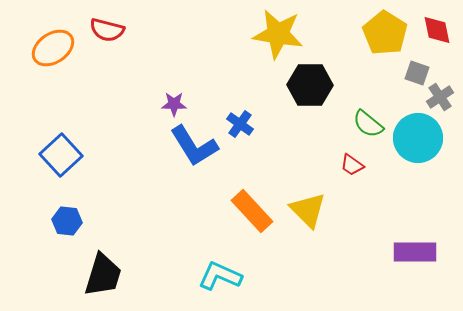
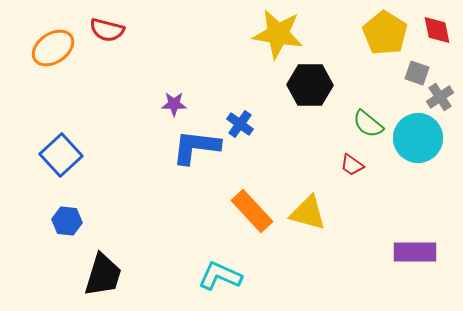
blue L-shape: moved 2 px right, 1 px down; rotated 129 degrees clockwise
yellow triangle: moved 3 px down; rotated 30 degrees counterclockwise
